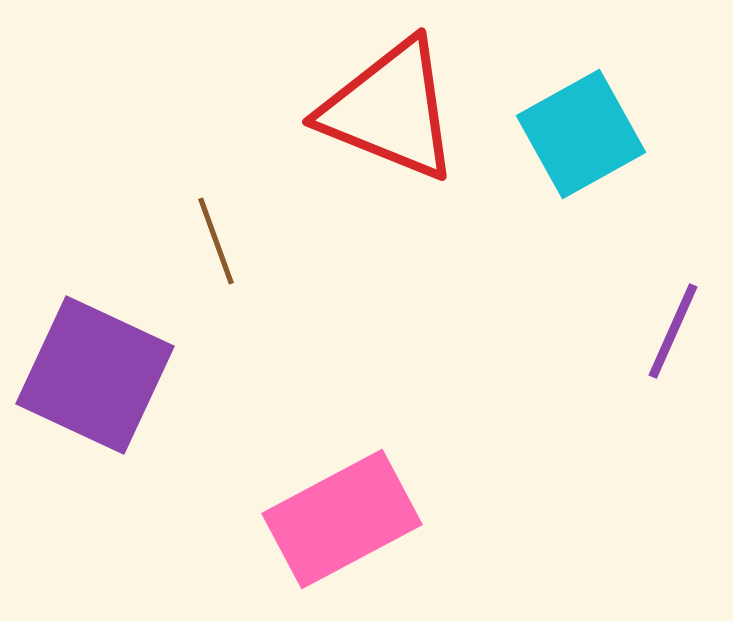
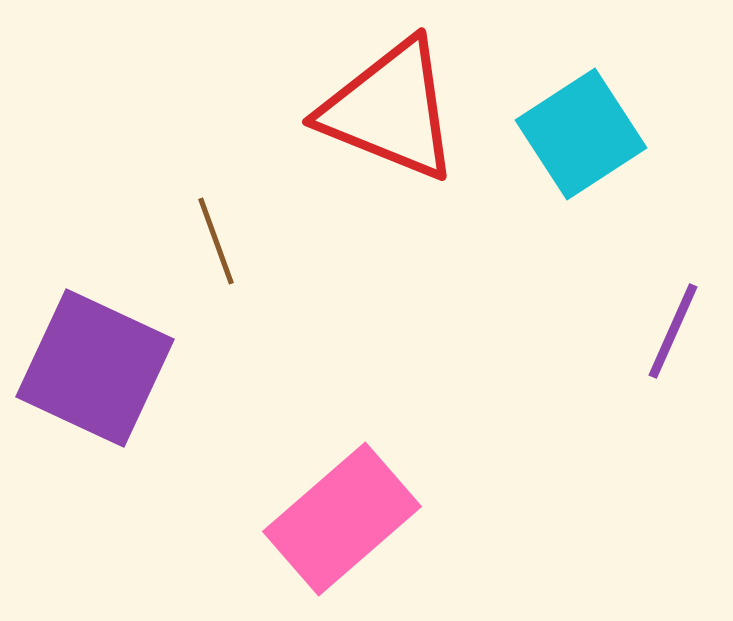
cyan square: rotated 4 degrees counterclockwise
purple square: moved 7 px up
pink rectangle: rotated 13 degrees counterclockwise
